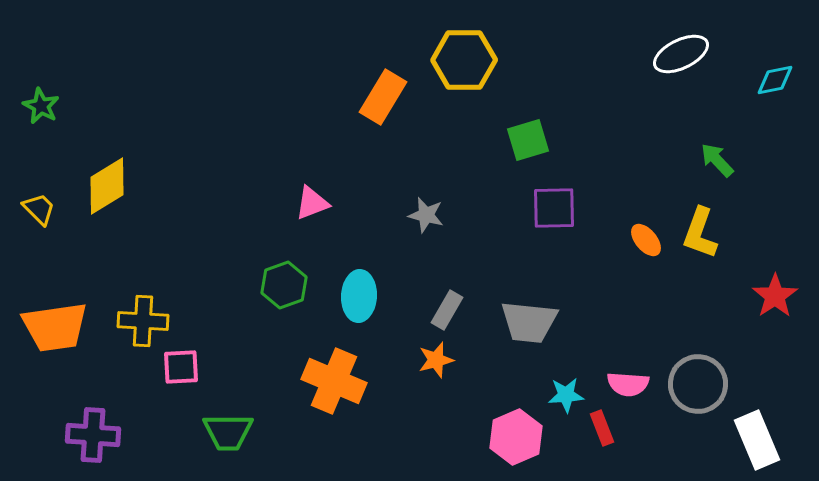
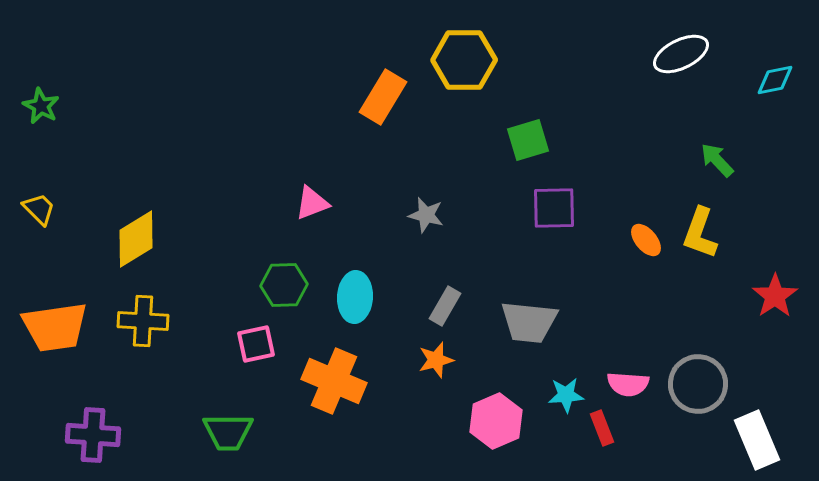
yellow diamond: moved 29 px right, 53 px down
green hexagon: rotated 18 degrees clockwise
cyan ellipse: moved 4 px left, 1 px down
gray rectangle: moved 2 px left, 4 px up
pink square: moved 75 px right, 23 px up; rotated 9 degrees counterclockwise
pink hexagon: moved 20 px left, 16 px up
